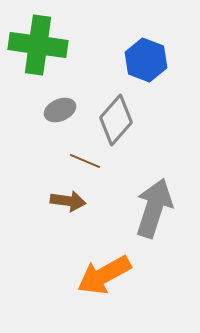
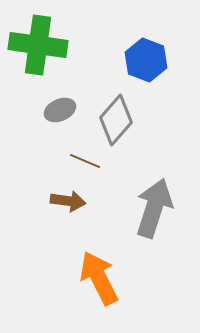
orange arrow: moved 5 px left, 3 px down; rotated 92 degrees clockwise
